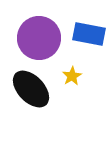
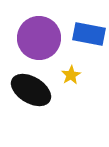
yellow star: moved 1 px left, 1 px up
black ellipse: moved 1 px down; rotated 15 degrees counterclockwise
